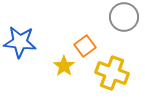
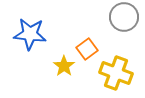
blue star: moved 10 px right, 8 px up
orange square: moved 2 px right, 3 px down
yellow cross: moved 4 px right
